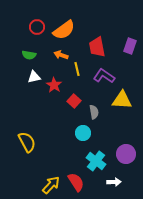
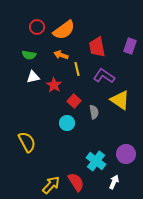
white triangle: moved 1 px left
yellow triangle: moved 2 px left; rotated 30 degrees clockwise
cyan circle: moved 16 px left, 10 px up
white arrow: rotated 64 degrees counterclockwise
